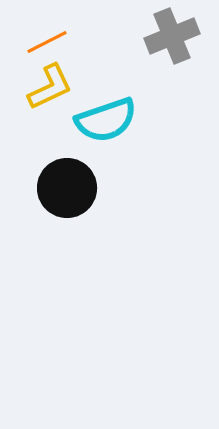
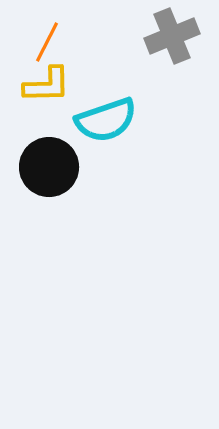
orange line: rotated 36 degrees counterclockwise
yellow L-shape: moved 3 px left, 2 px up; rotated 24 degrees clockwise
black circle: moved 18 px left, 21 px up
